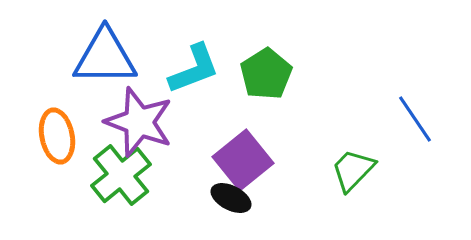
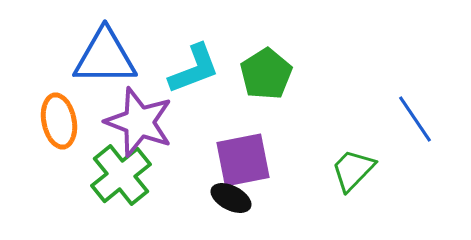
orange ellipse: moved 2 px right, 15 px up
purple square: rotated 28 degrees clockwise
